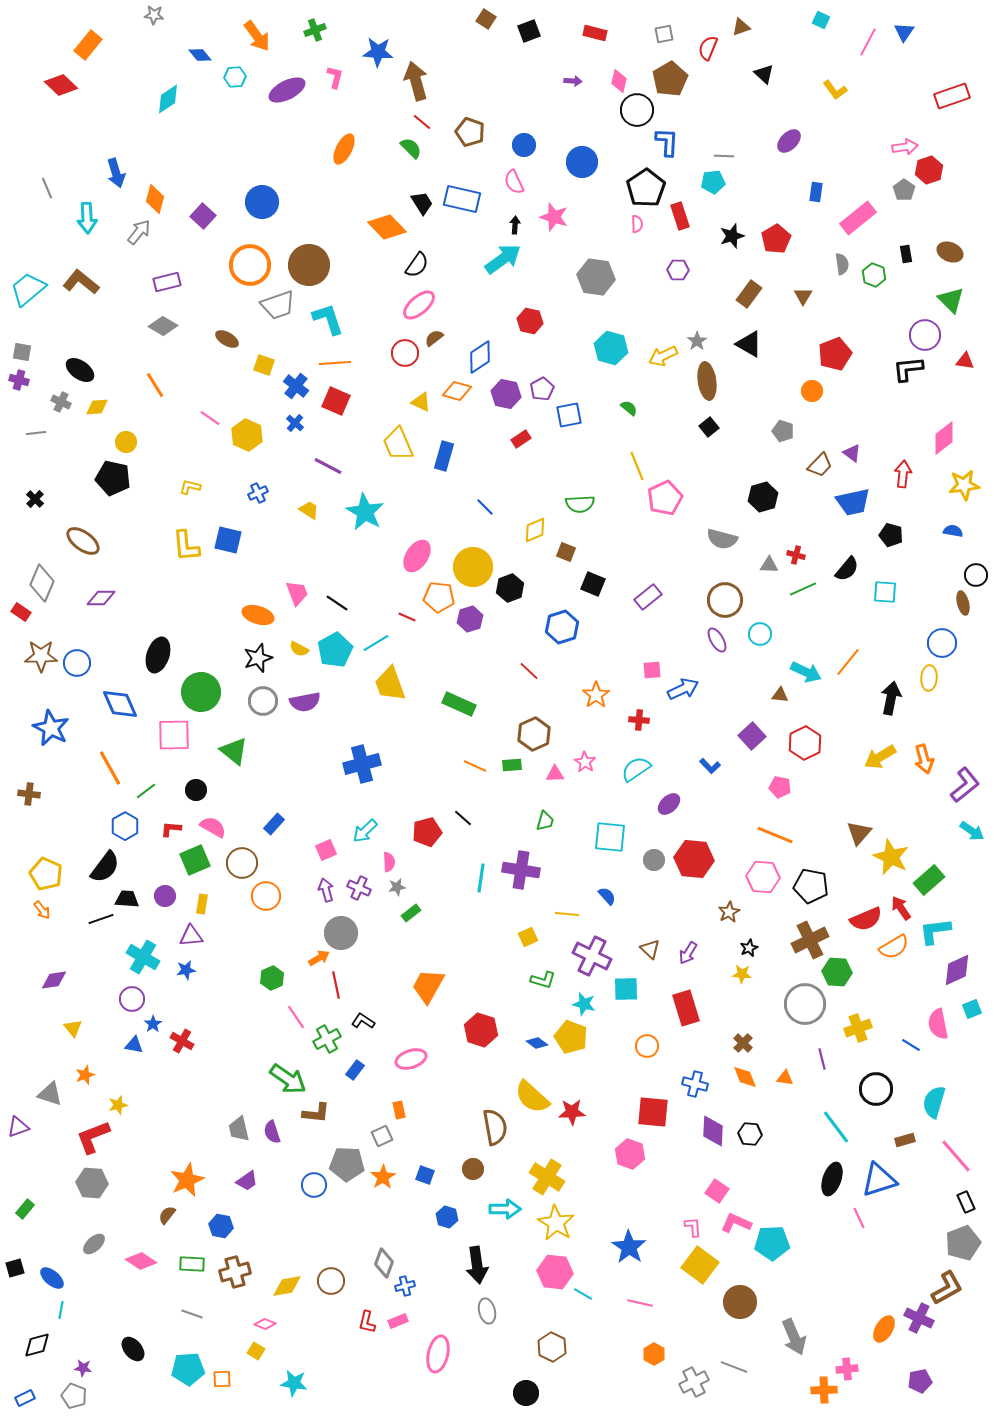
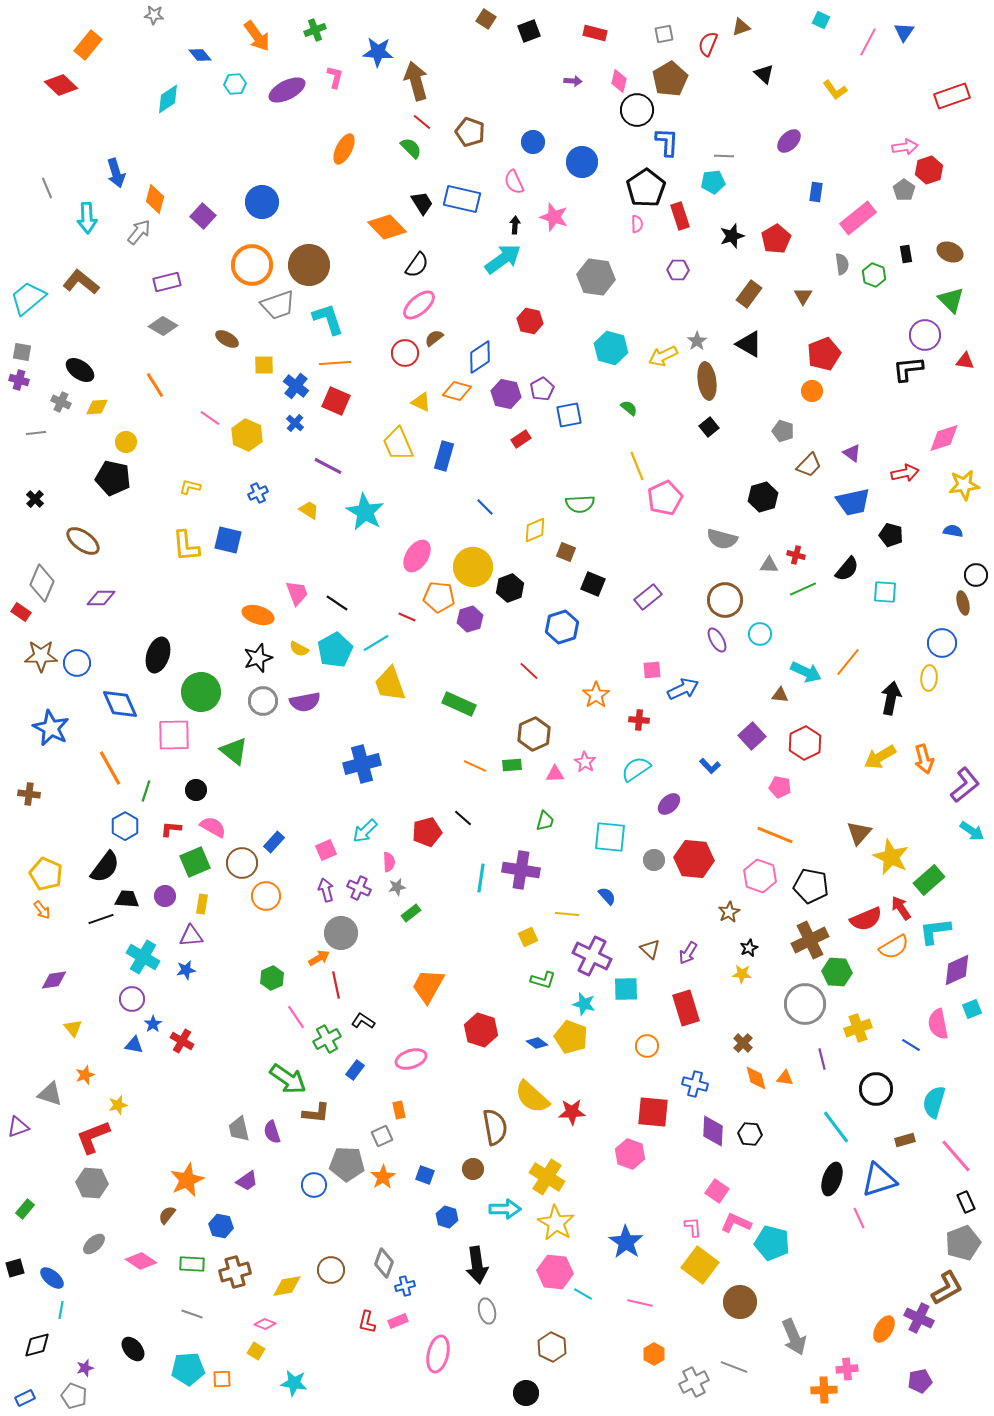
red semicircle at (708, 48): moved 4 px up
cyan hexagon at (235, 77): moved 7 px down
blue circle at (524, 145): moved 9 px right, 3 px up
orange circle at (250, 265): moved 2 px right
cyan trapezoid at (28, 289): moved 9 px down
red pentagon at (835, 354): moved 11 px left
yellow square at (264, 365): rotated 20 degrees counterclockwise
pink diamond at (944, 438): rotated 20 degrees clockwise
brown trapezoid at (820, 465): moved 11 px left
red arrow at (903, 474): moved 2 px right, 1 px up; rotated 72 degrees clockwise
green line at (146, 791): rotated 35 degrees counterclockwise
blue rectangle at (274, 824): moved 18 px down
green square at (195, 860): moved 2 px down
pink hexagon at (763, 877): moved 3 px left, 1 px up; rotated 16 degrees clockwise
orange diamond at (745, 1077): moved 11 px right, 1 px down; rotated 8 degrees clockwise
cyan pentagon at (772, 1243): rotated 16 degrees clockwise
blue star at (629, 1247): moved 3 px left, 5 px up
brown circle at (331, 1281): moved 11 px up
purple star at (83, 1368): moved 2 px right; rotated 24 degrees counterclockwise
